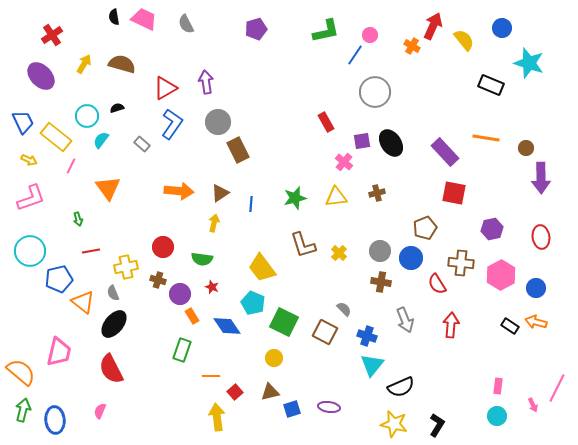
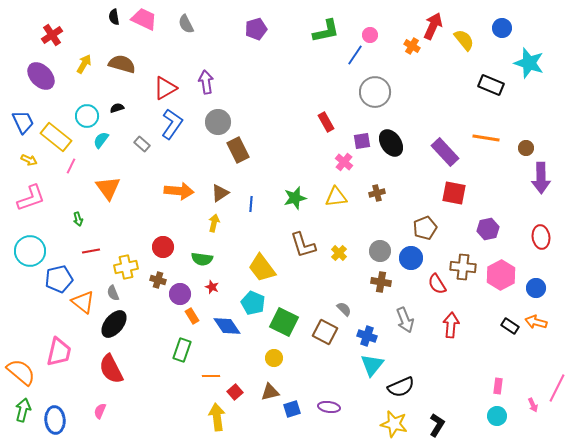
purple hexagon at (492, 229): moved 4 px left
brown cross at (461, 263): moved 2 px right, 4 px down
